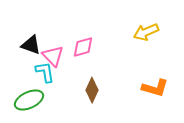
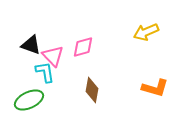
brown diamond: rotated 15 degrees counterclockwise
